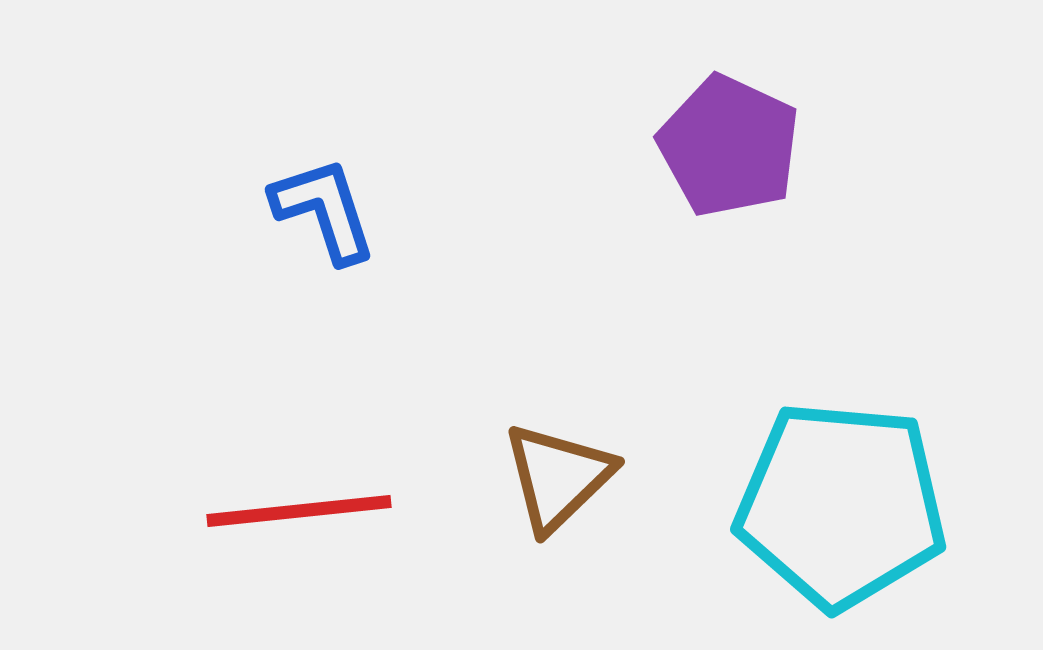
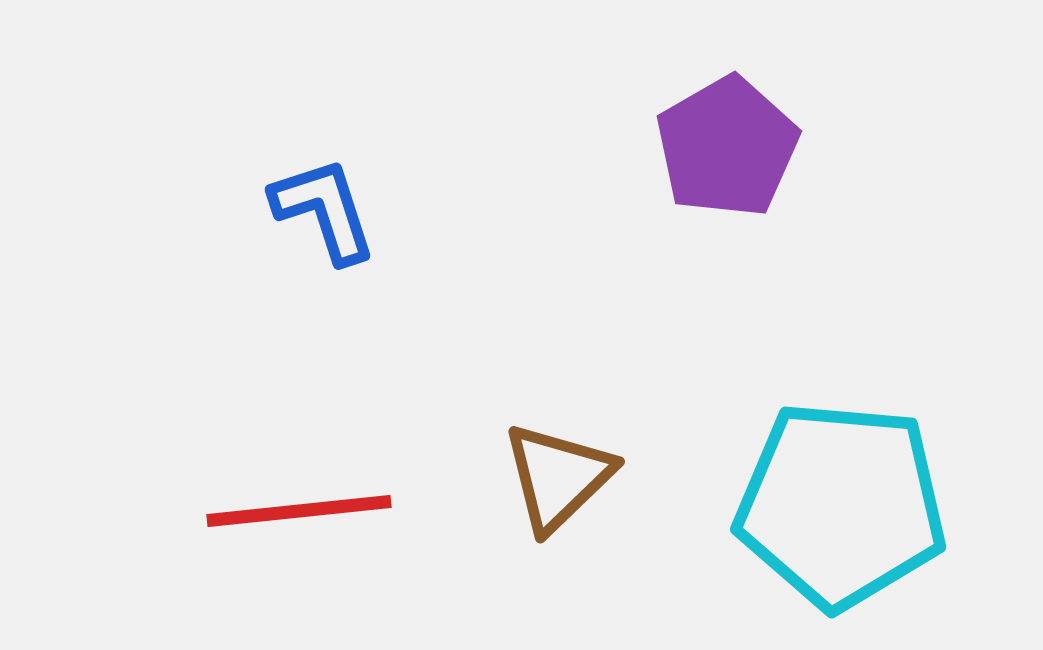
purple pentagon: moved 2 px left, 1 px down; rotated 17 degrees clockwise
